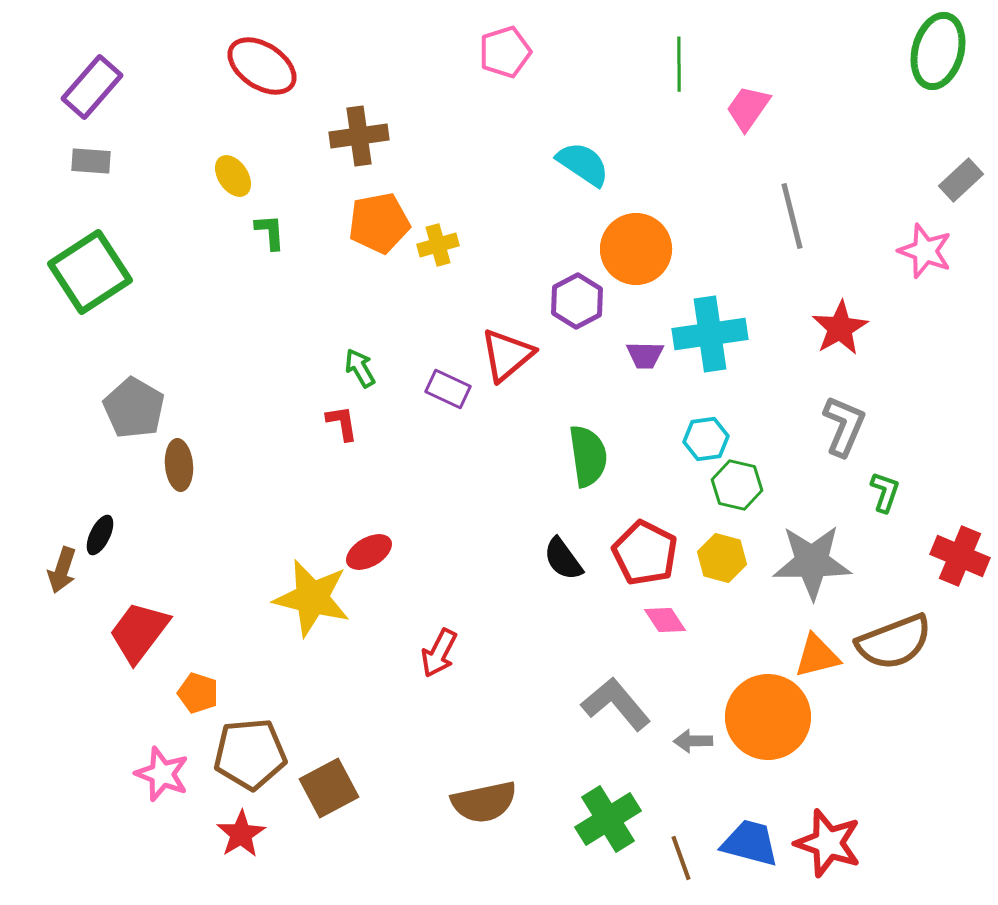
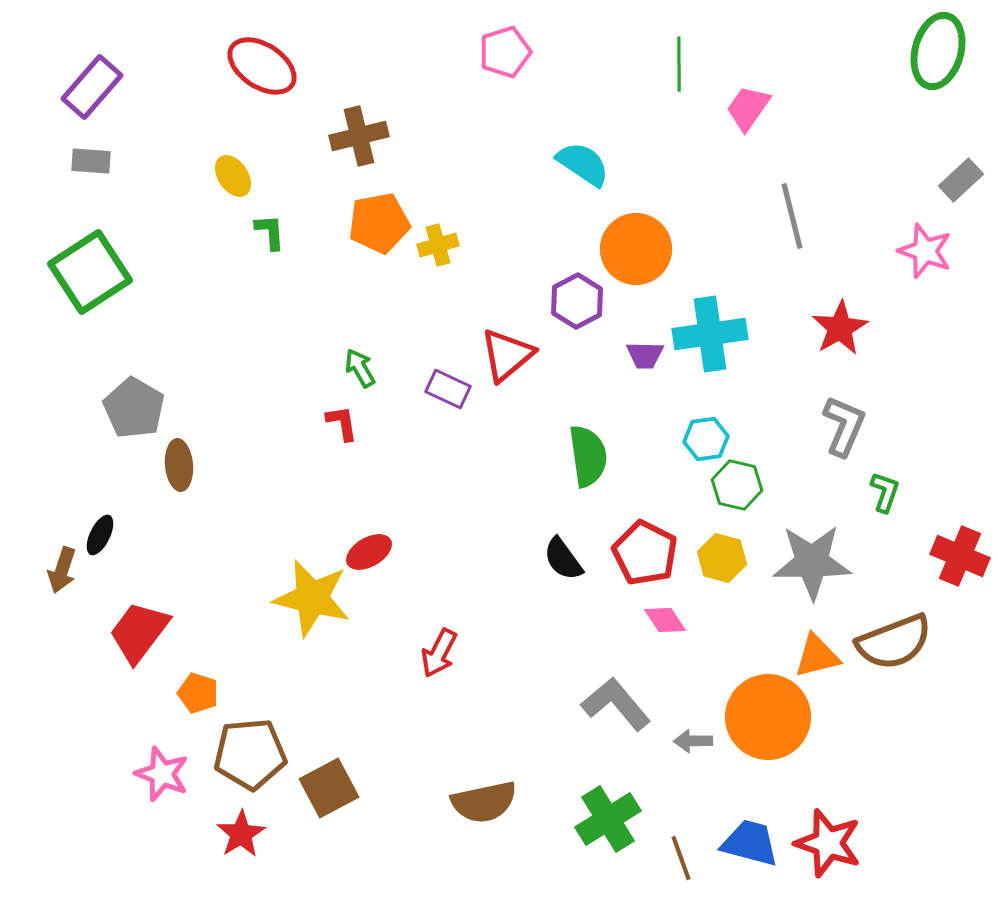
brown cross at (359, 136): rotated 6 degrees counterclockwise
